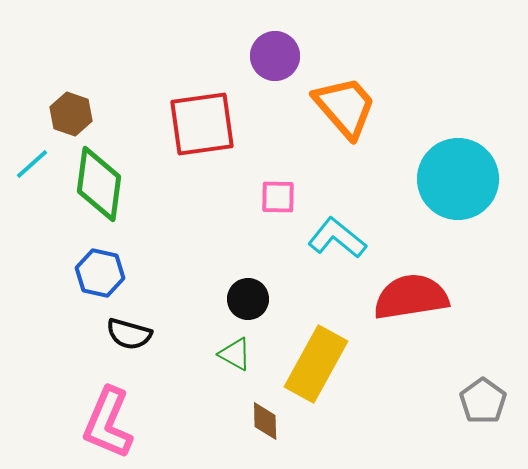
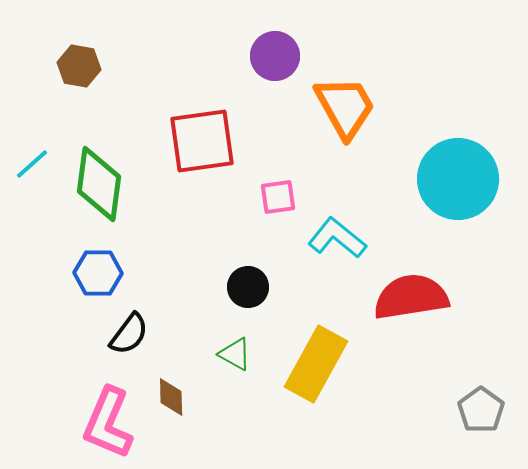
orange trapezoid: rotated 12 degrees clockwise
brown hexagon: moved 8 px right, 48 px up; rotated 9 degrees counterclockwise
red square: moved 17 px down
pink square: rotated 9 degrees counterclockwise
blue hexagon: moved 2 px left; rotated 12 degrees counterclockwise
black circle: moved 12 px up
black semicircle: rotated 69 degrees counterclockwise
gray pentagon: moved 2 px left, 9 px down
brown diamond: moved 94 px left, 24 px up
